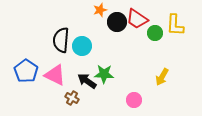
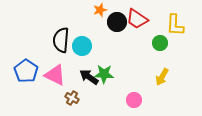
green circle: moved 5 px right, 10 px down
black arrow: moved 2 px right, 4 px up
